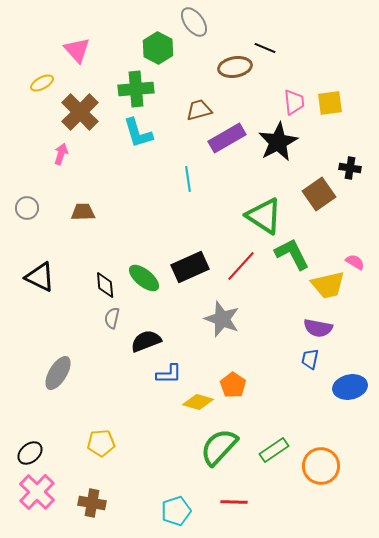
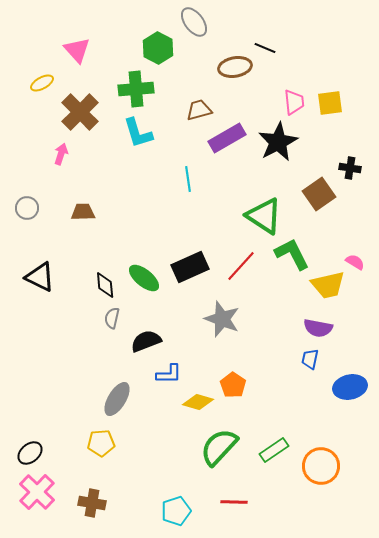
gray ellipse at (58, 373): moved 59 px right, 26 px down
